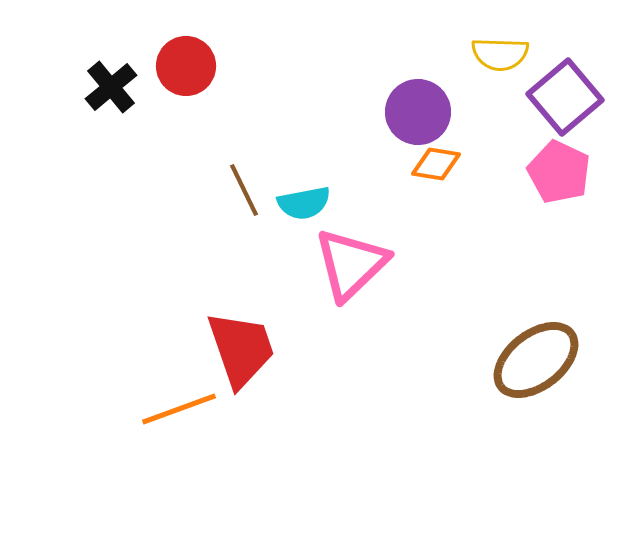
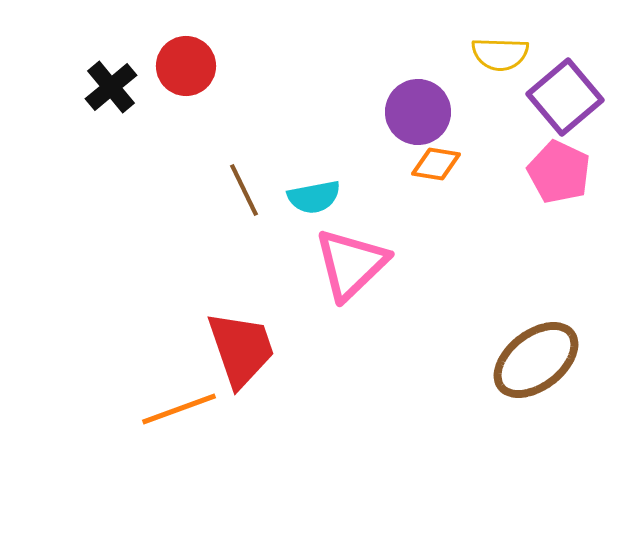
cyan semicircle: moved 10 px right, 6 px up
